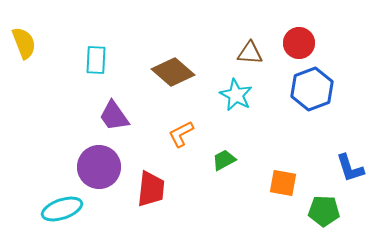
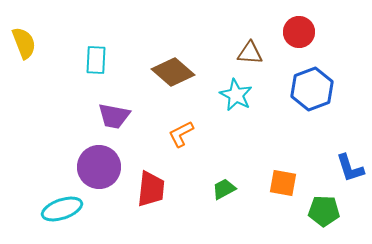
red circle: moved 11 px up
purple trapezoid: rotated 44 degrees counterclockwise
green trapezoid: moved 29 px down
